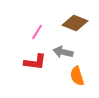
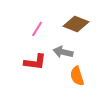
brown diamond: moved 1 px right, 1 px down
pink line: moved 3 px up
